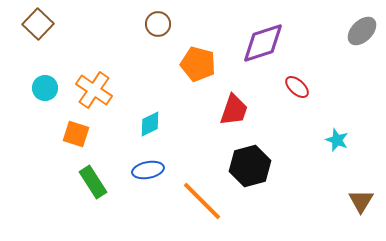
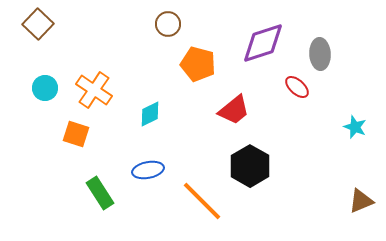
brown circle: moved 10 px right
gray ellipse: moved 42 px left, 23 px down; rotated 48 degrees counterclockwise
red trapezoid: rotated 32 degrees clockwise
cyan diamond: moved 10 px up
cyan star: moved 18 px right, 13 px up
black hexagon: rotated 15 degrees counterclockwise
green rectangle: moved 7 px right, 11 px down
brown triangle: rotated 36 degrees clockwise
